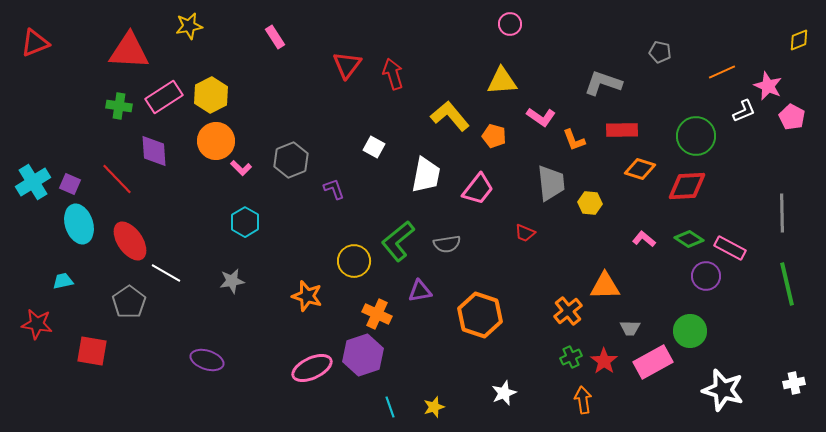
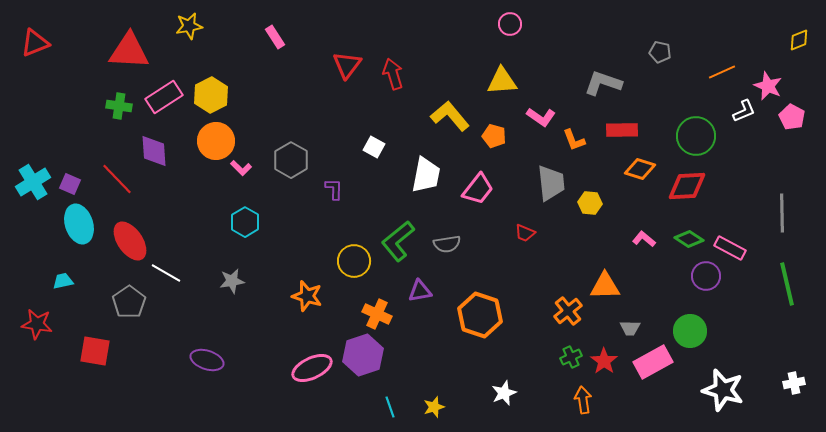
gray hexagon at (291, 160): rotated 8 degrees counterclockwise
purple L-shape at (334, 189): rotated 20 degrees clockwise
red square at (92, 351): moved 3 px right
